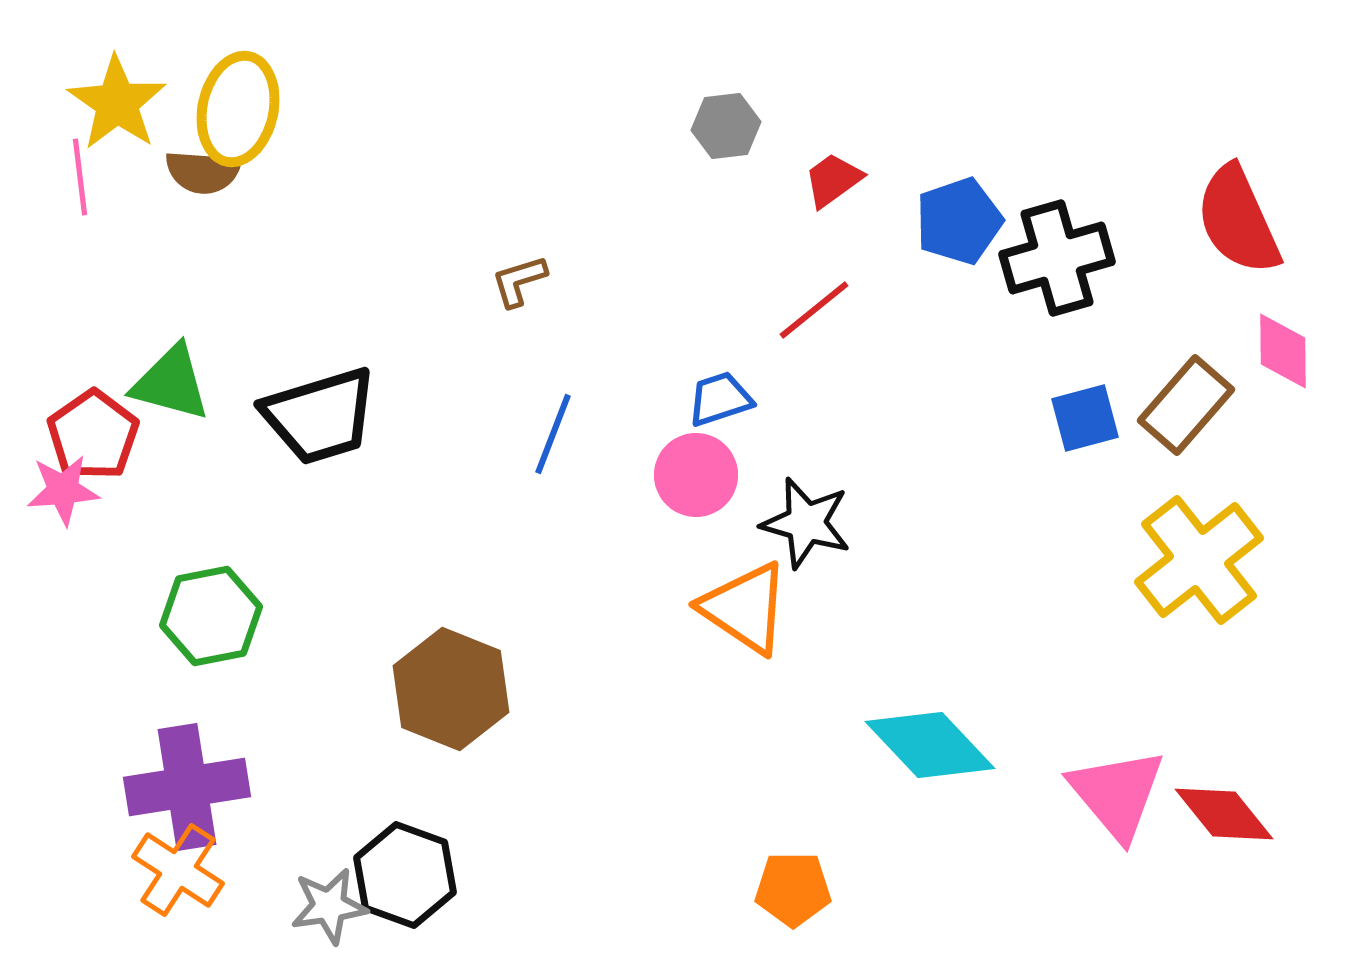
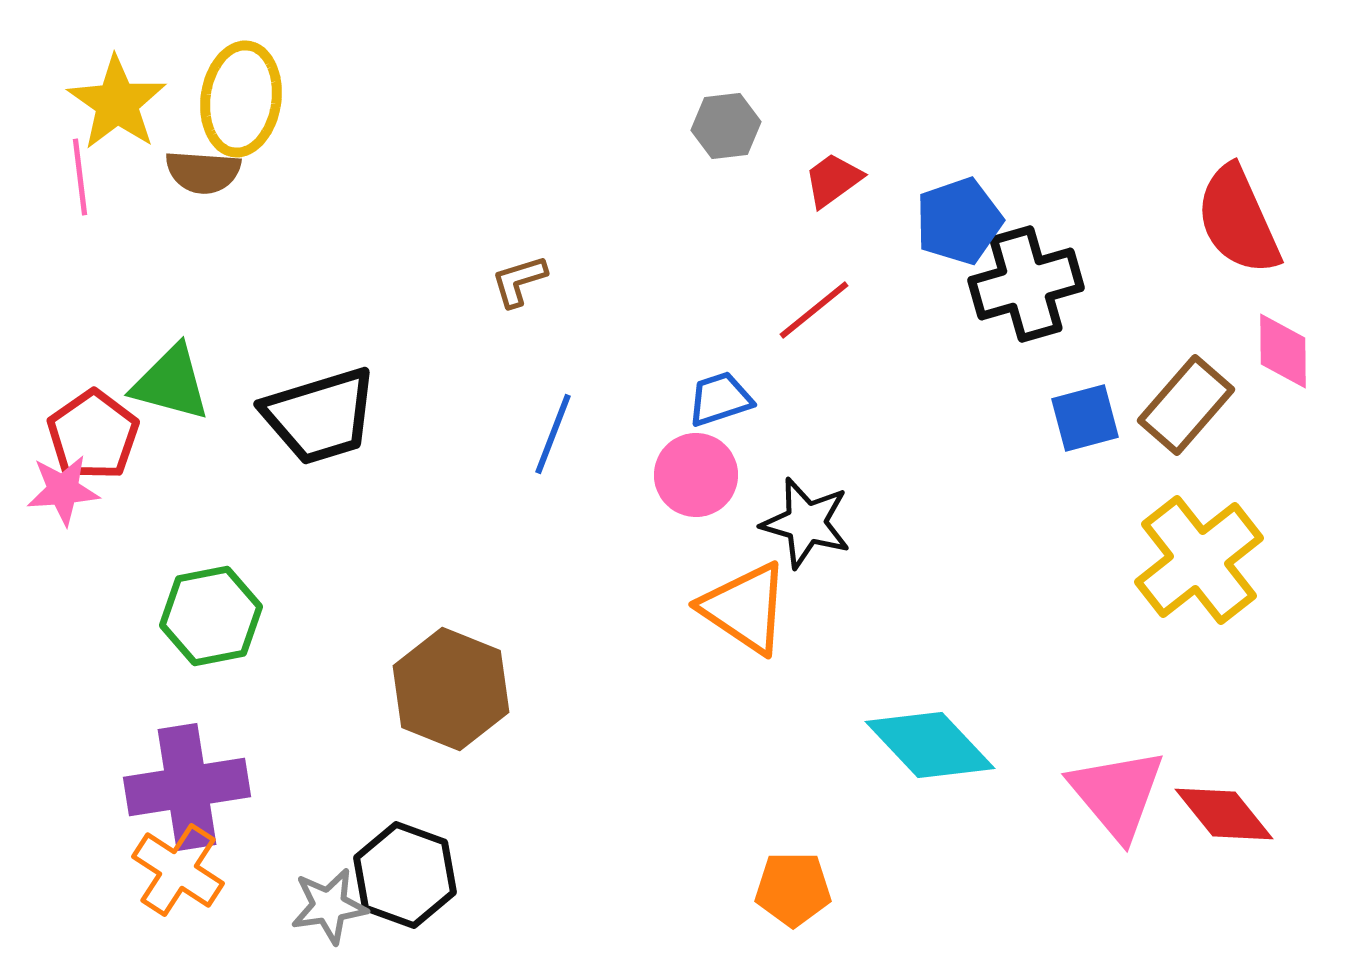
yellow ellipse: moved 3 px right, 10 px up; rotated 4 degrees counterclockwise
black cross: moved 31 px left, 26 px down
